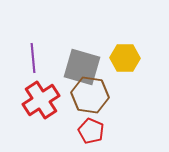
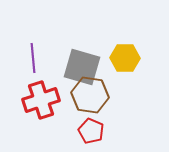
red cross: rotated 15 degrees clockwise
